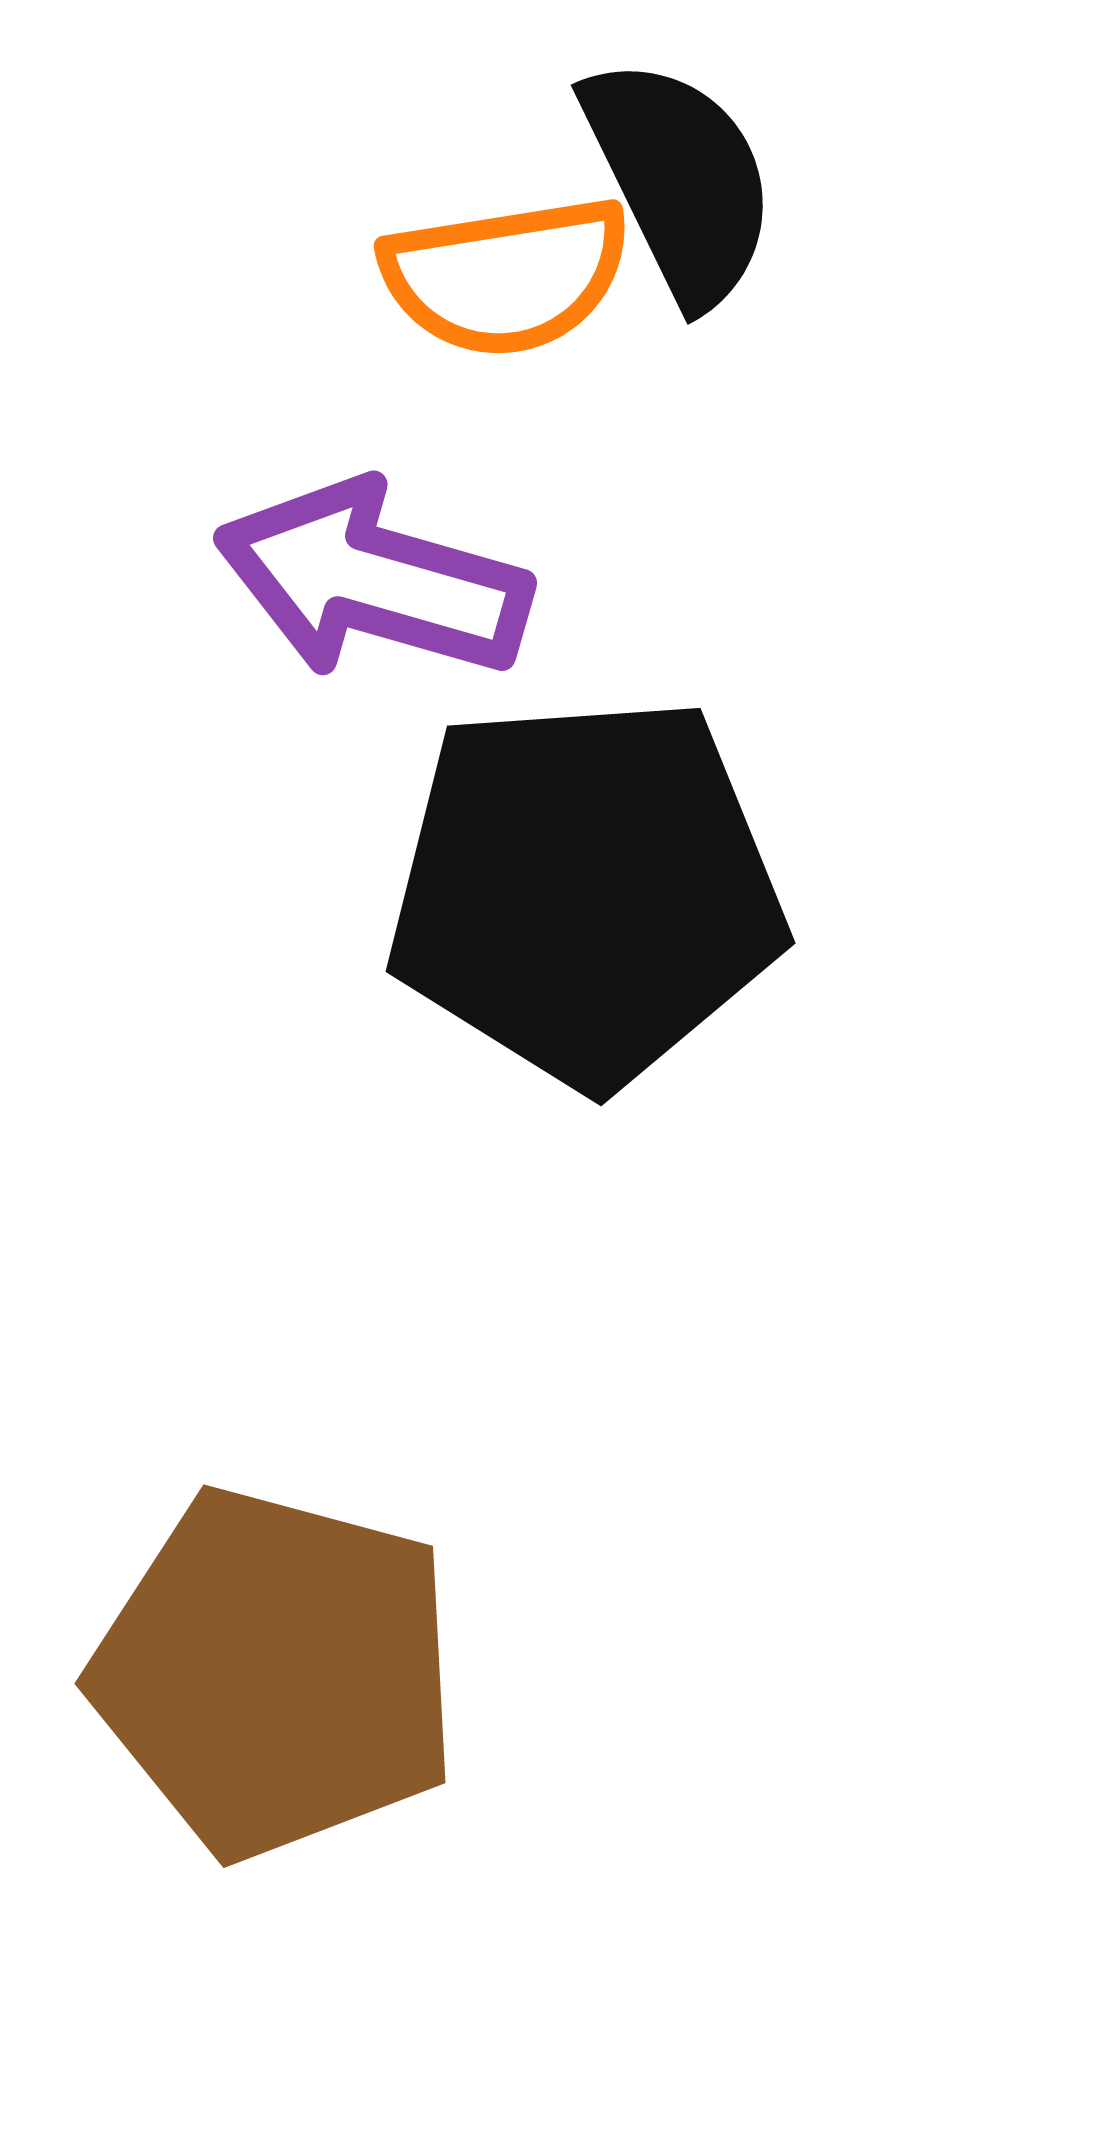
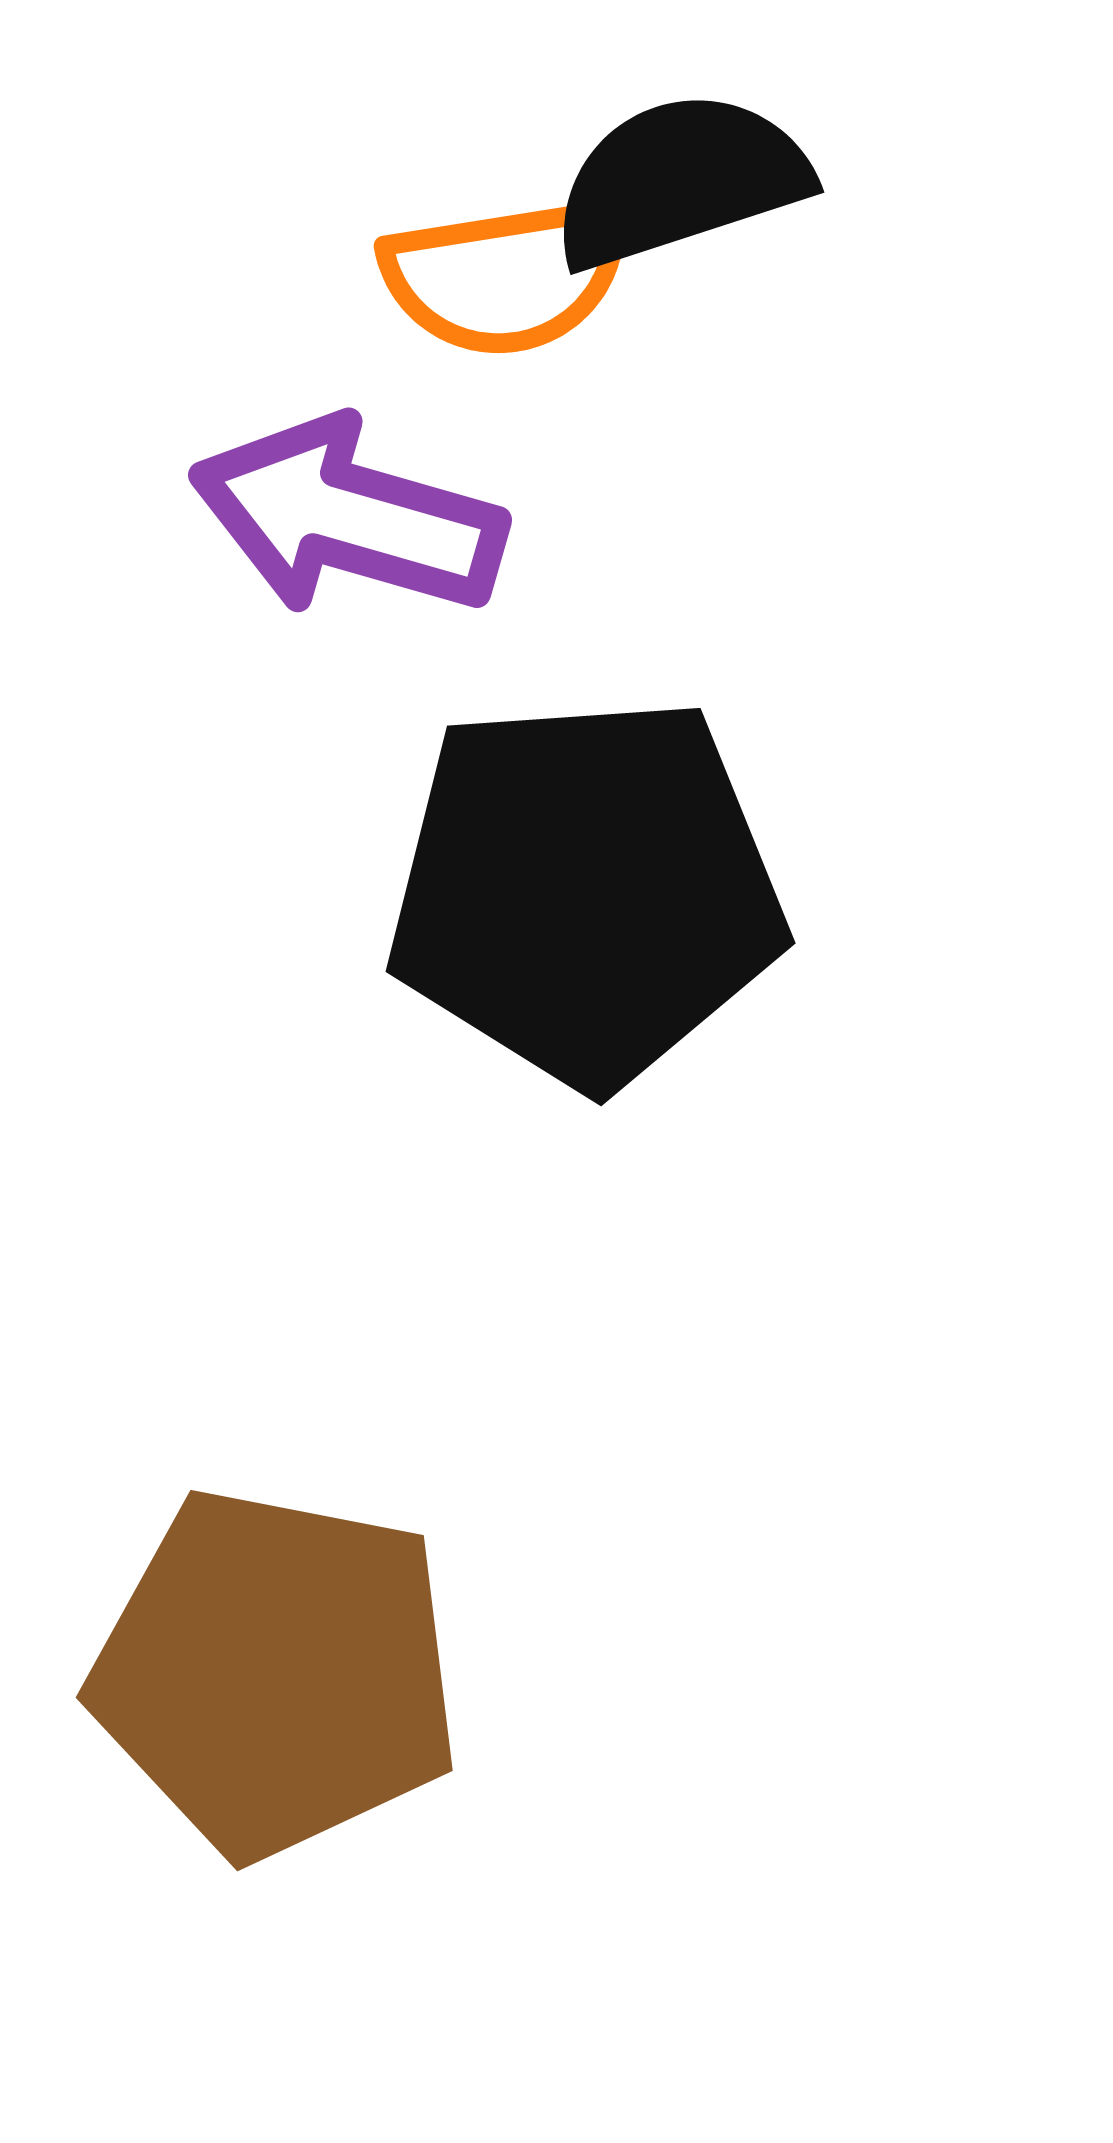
black semicircle: rotated 82 degrees counterclockwise
purple arrow: moved 25 px left, 63 px up
brown pentagon: rotated 4 degrees counterclockwise
